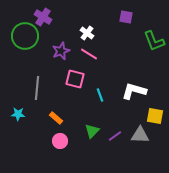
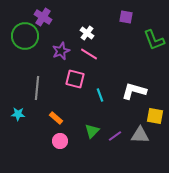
green L-shape: moved 1 px up
